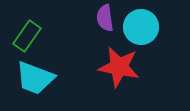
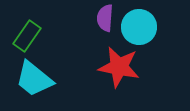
purple semicircle: rotated 12 degrees clockwise
cyan circle: moved 2 px left
cyan trapezoid: moved 1 px left, 1 px down; rotated 18 degrees clockwise
